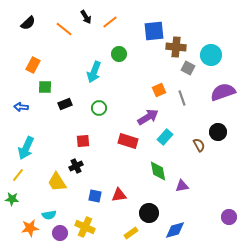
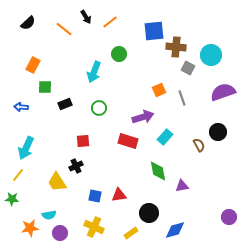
purple arrow at (148, 117): moved 5 px left; rotated 15 degrees clockwise
yellow cross at (85, 227): moved 9 px right
